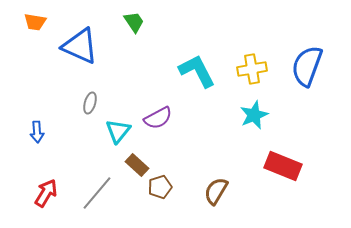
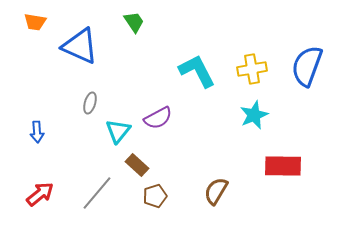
red rectangle: rotated 21 degrees counterclockwise
brown pentagon: moved 5 px left, 9 px down
red arrow: moved 6 px left, 1 px down; rotated 20 degrees clockwise
